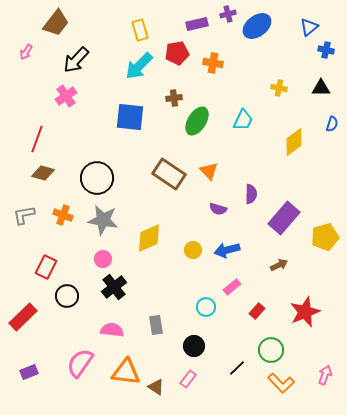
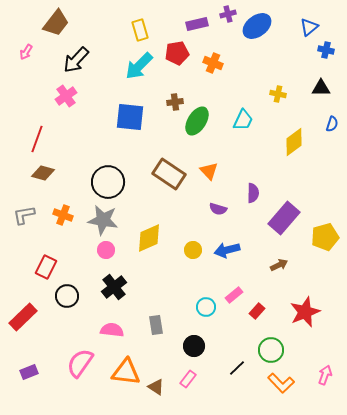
orange cross at (213, 63): rotated 12 degrees clockwise
yellow cross at (279, 88): moved 1 px left, 6 px down
brown cross at (174, 98): moved 1 px right, 4 px down
black circle at (97, 178): moved 11 px right, 4 px down
purple semicircle at (251, 194): moved 2 px right, 1 px up
pink circle at (103, 259): moved 3 px right, 9 px up
pink rectangle at (232, 287): moved 2 px right, 8 px down
